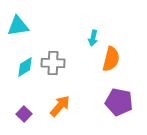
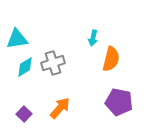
cyan triangle: moved 1 px left, 13 px down
gray cross: rotated 20 degrees counterclockwise
orange arrow: moved 2 px down
